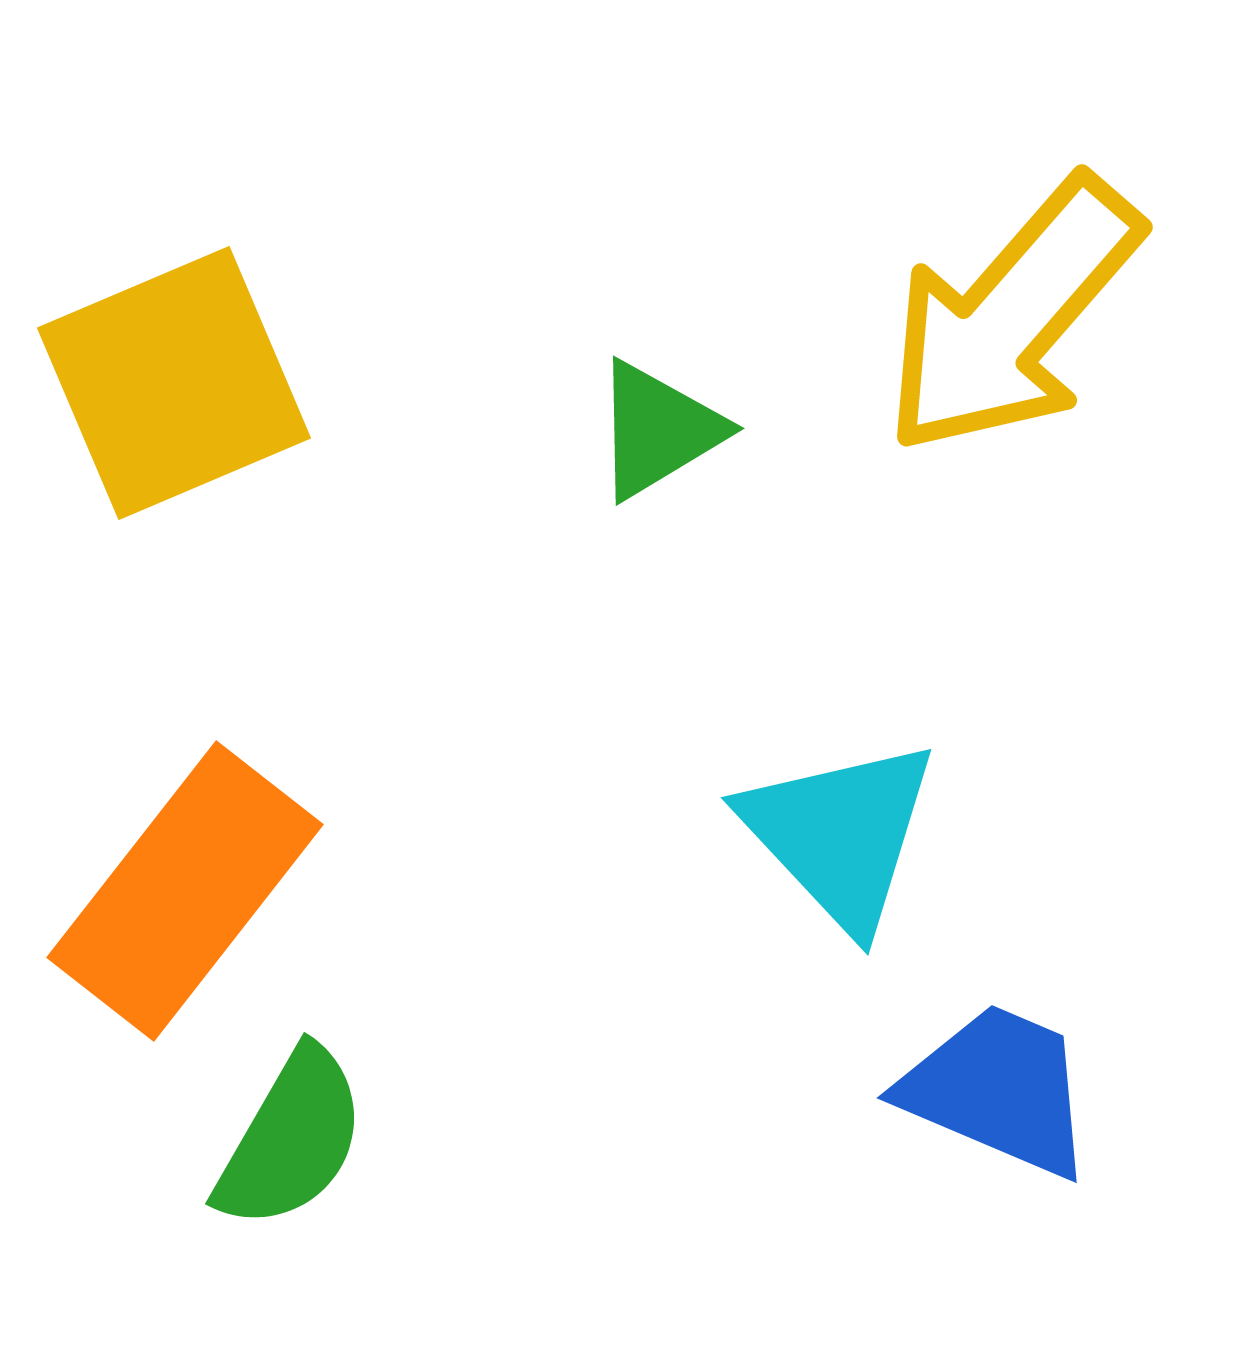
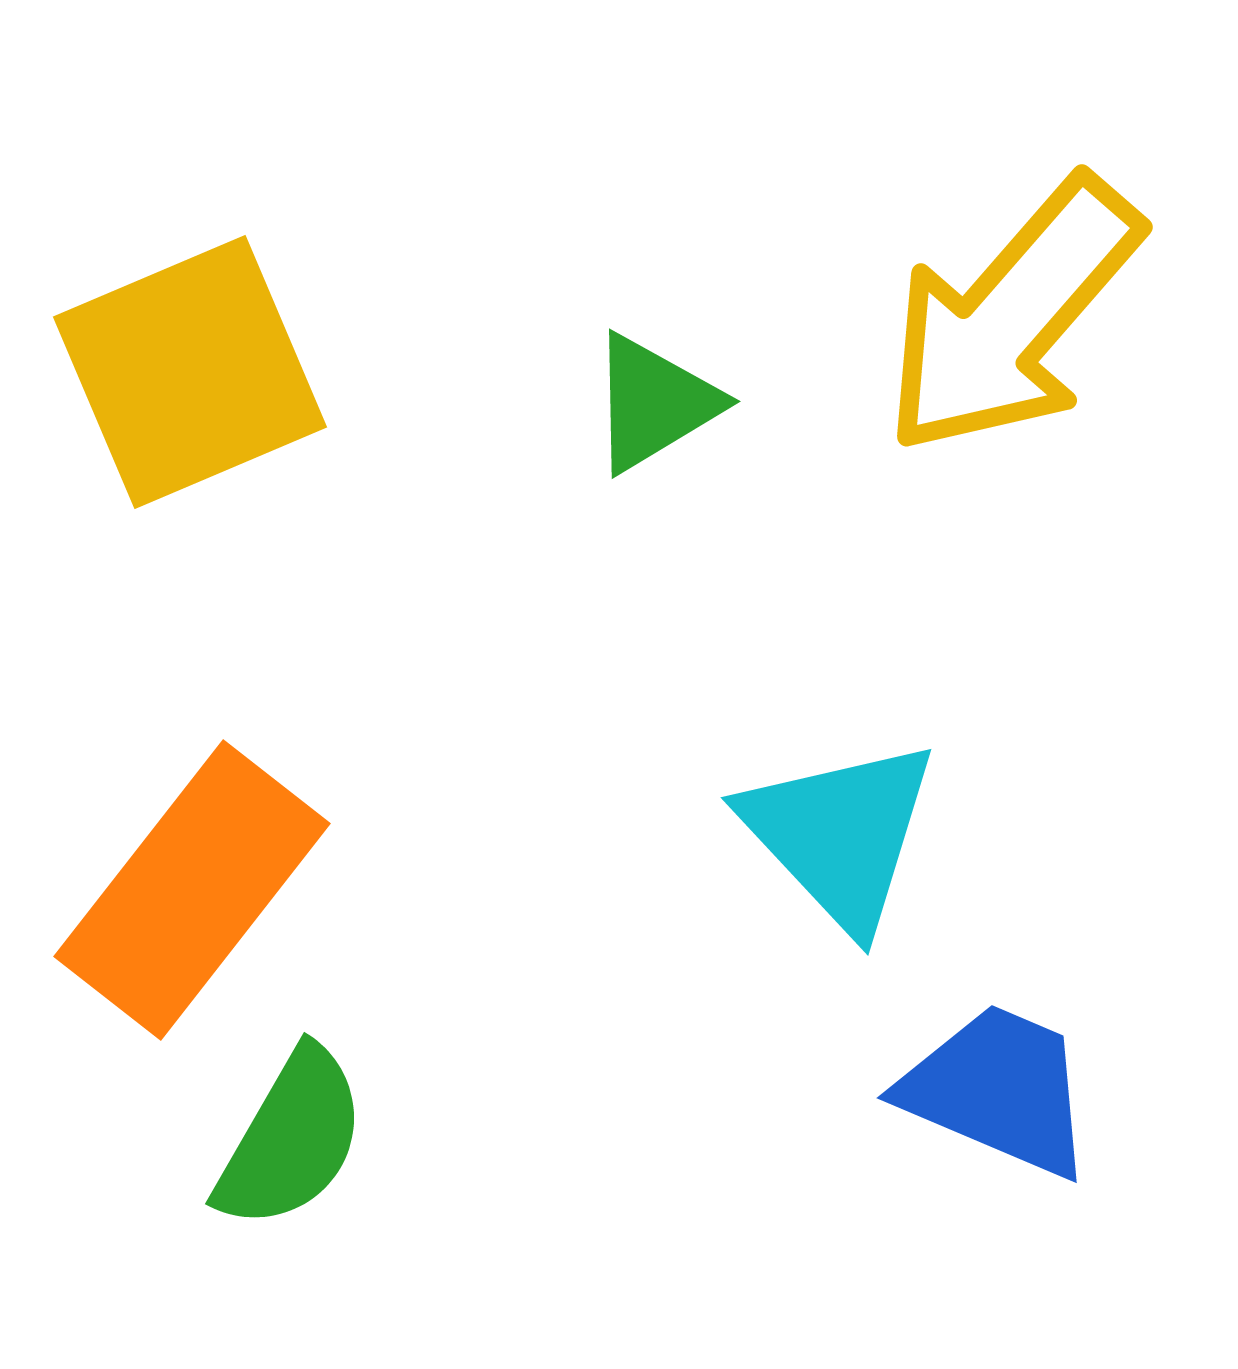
yellow square: moved 16 px right, 11 px up
green triangle: moved 4 px left, 27 px up
orange rectangle: moved 7 px right, 1 px up
